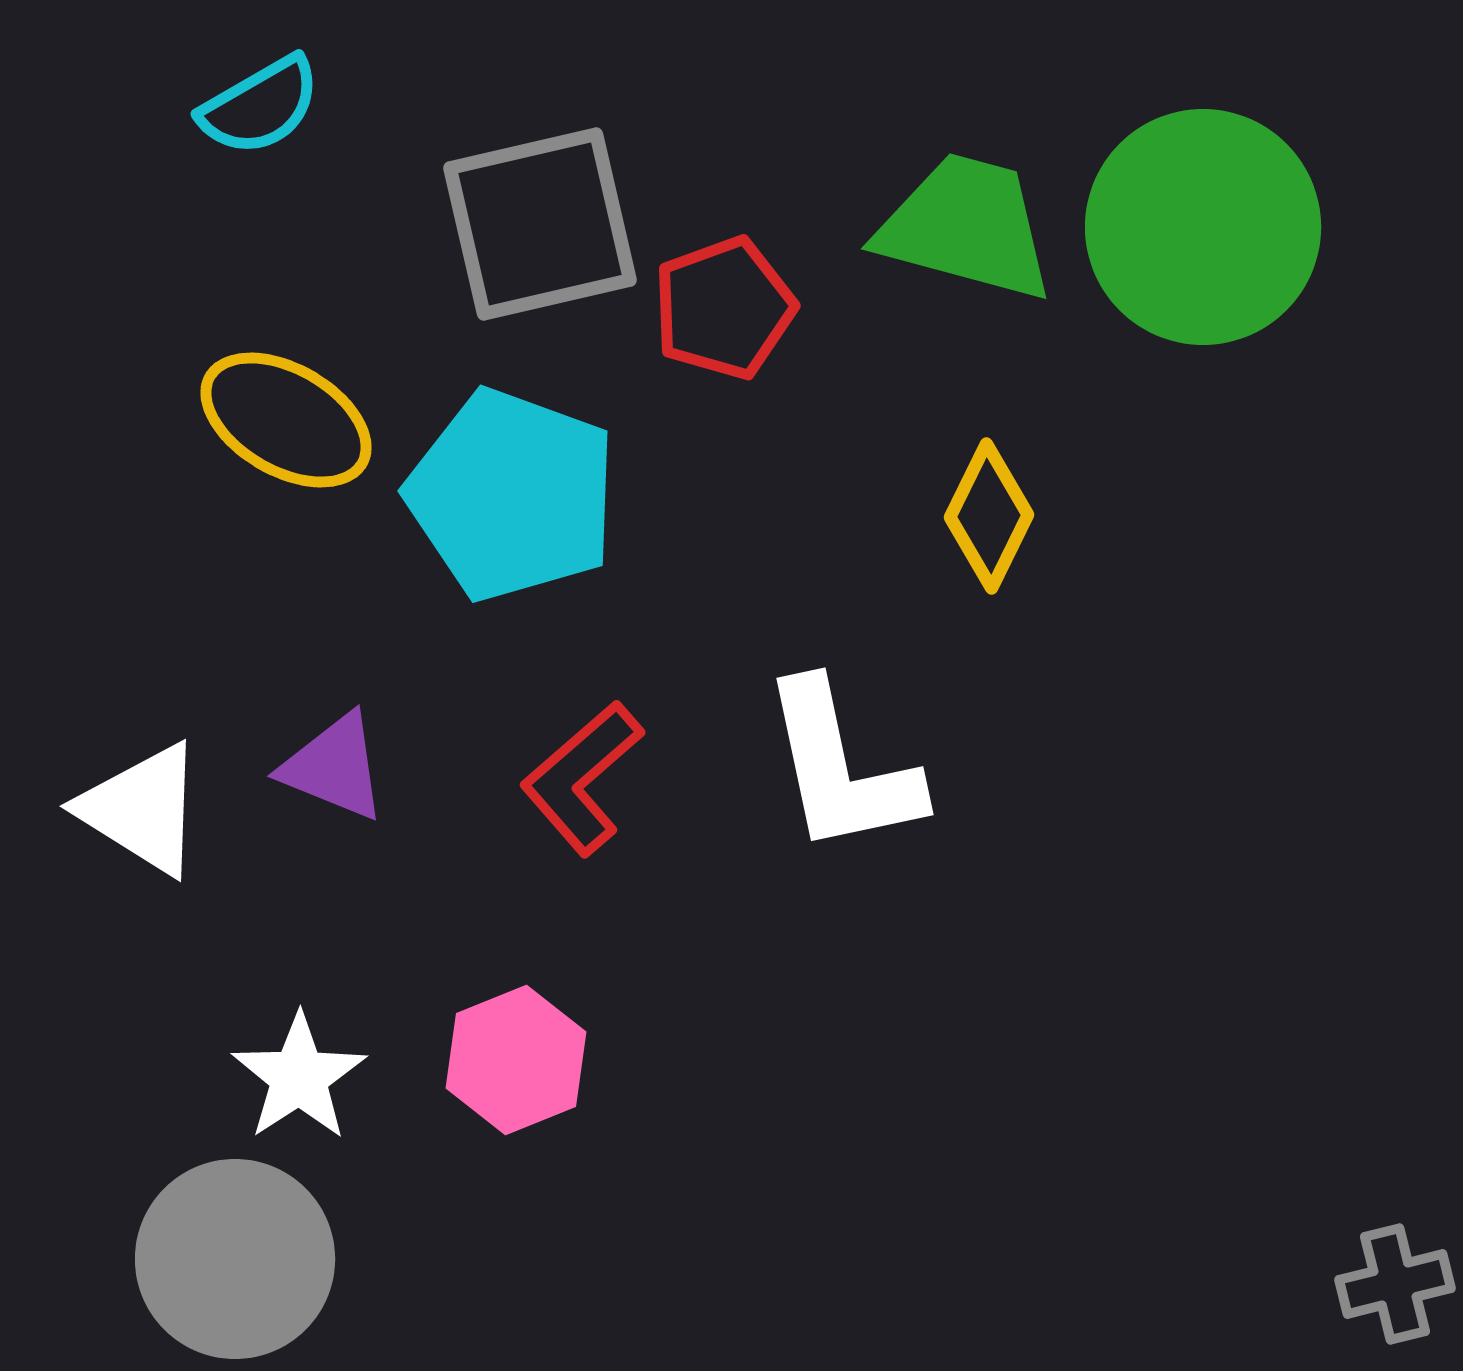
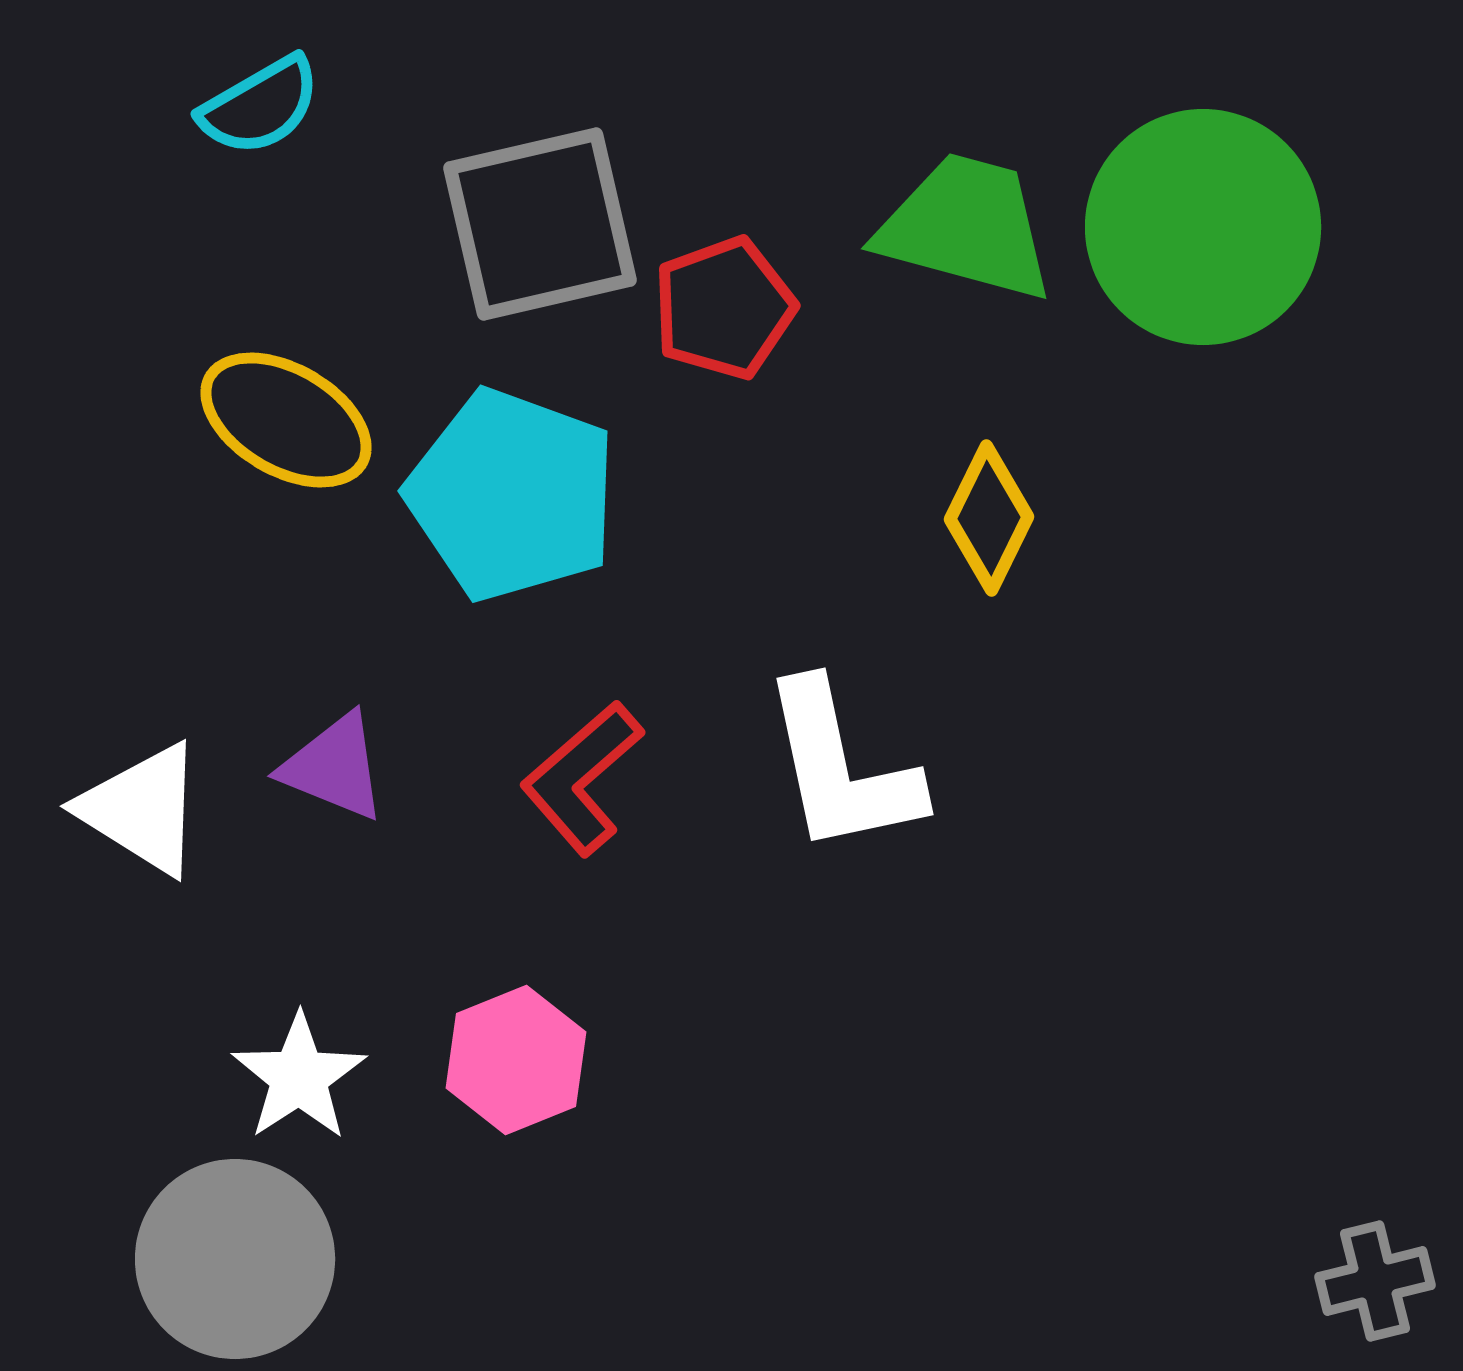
yellow diamond: moved 2 px down
gray cross: moved 20 px left, 3 px up
